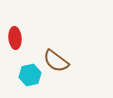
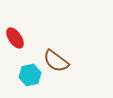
red ellipse: rotated 30 degrees counterclockwise
